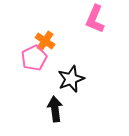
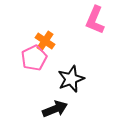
pink L-shape: moved 1 px down
black arrow: rotated 75 degrees clockwise
